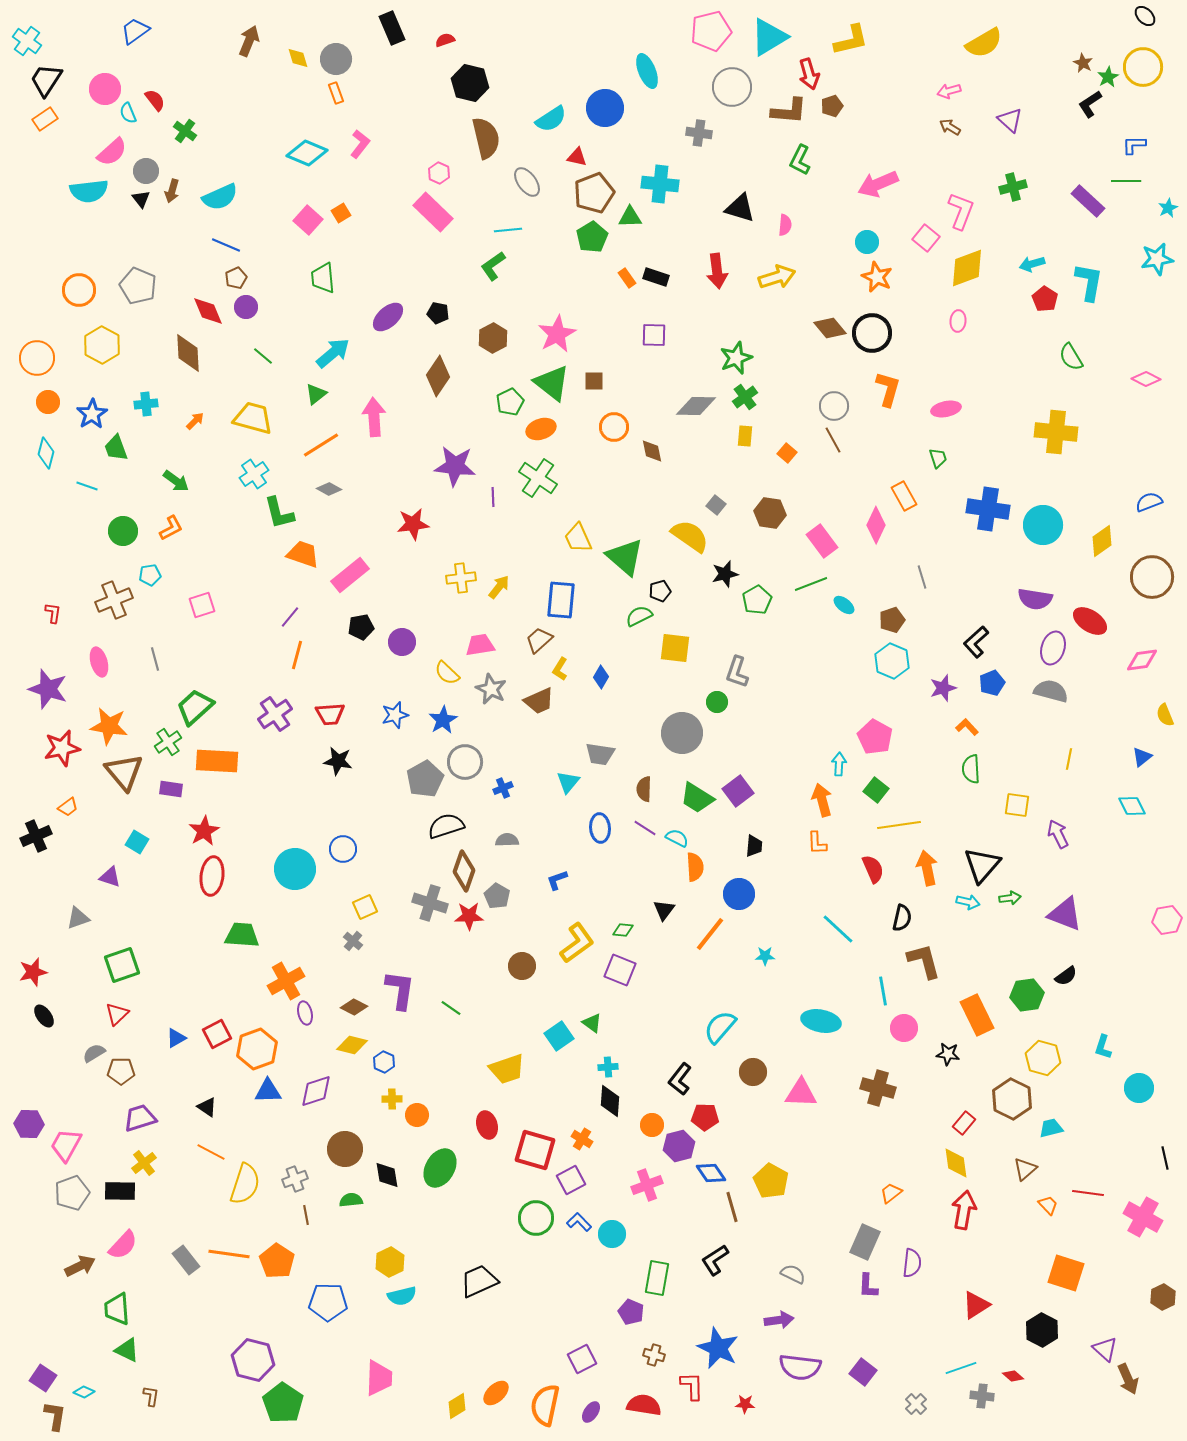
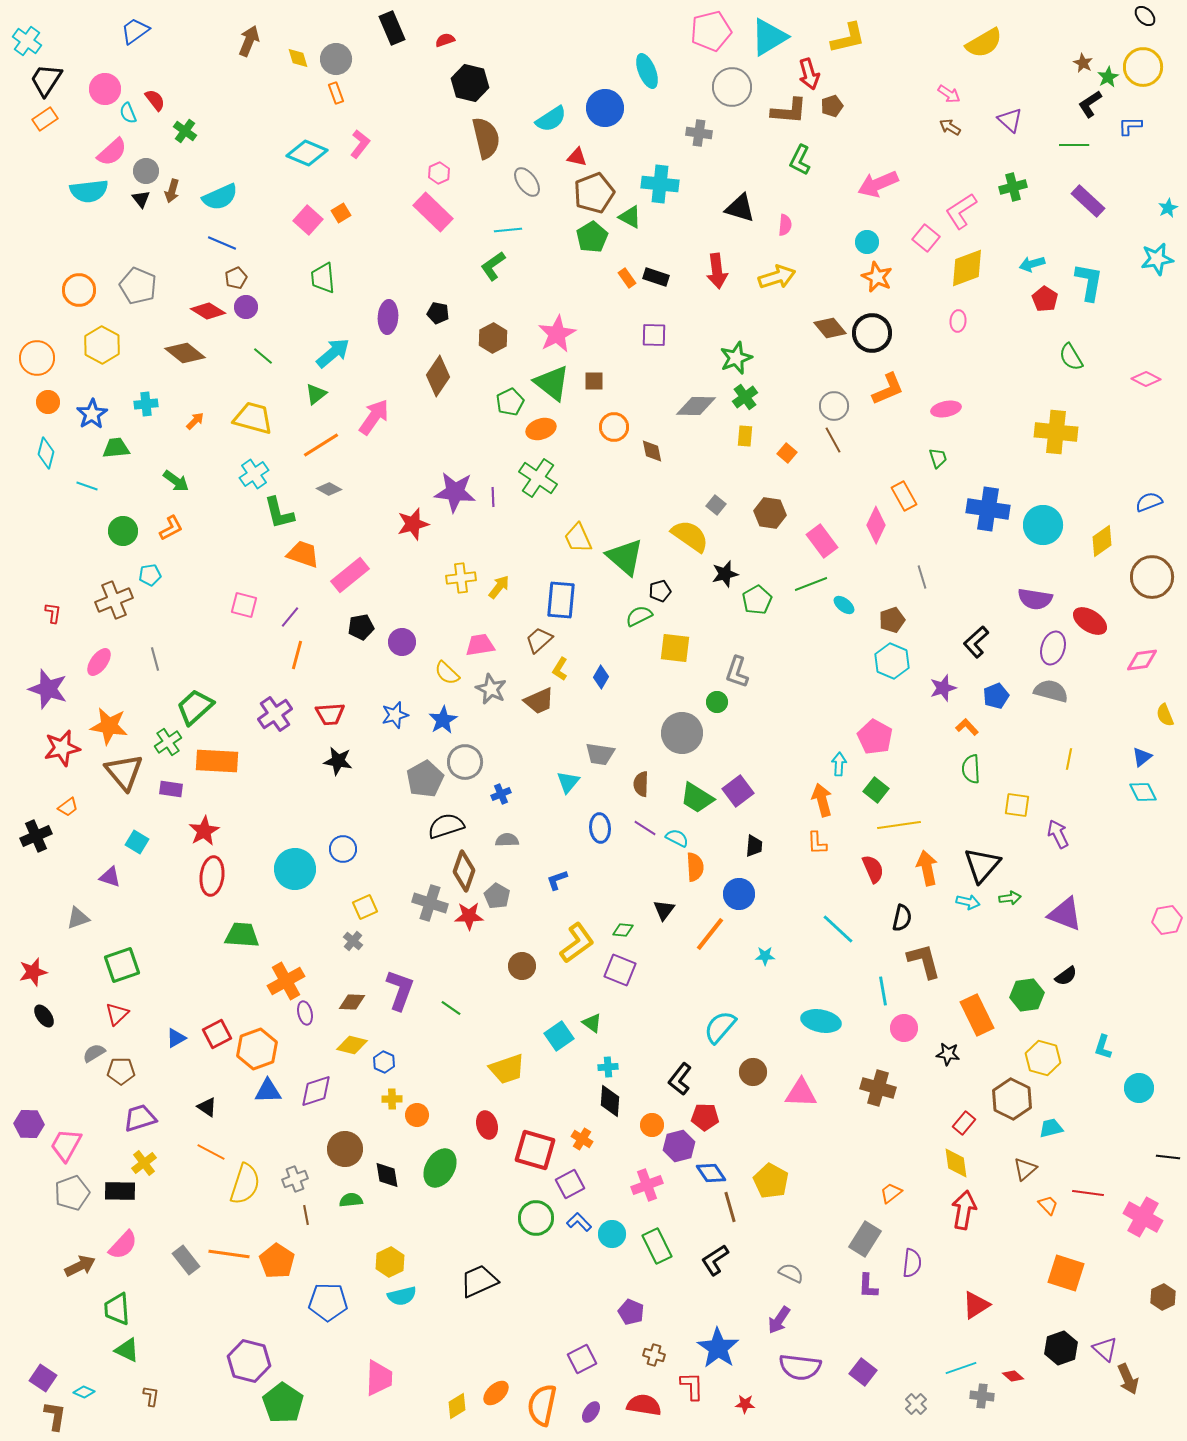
yellow L-shape at (851, 40): moved 3 px left, 2 px up
pink arrow at (949, 91): moved 3 px down; rotated 130 degrees counterclockwise
blue L-shape at (1134, 145): moved 4 px left, 19 px up
pink hexagon at (439, 173): rotated 10 degrees clockwise
green line at (1126, 181): moved 52 px left, 36 px up
pink L-shape at (961, 211): rotated 144 degrees counterclockwise
green triangle at (630, 217): rotated 30 degrees clockwise
blue line at (226, 245): moved 4 px left, 2 px up
red diamond at (208, 311): rotated 36 degrees counterclockwise
purple ellipse at (388, 317): rotated 44 degrees counterclockwise
brown diamond at (188, 353): moved 3 px left; rotated 48 degrees counterclockwise
orange L-shape at (888, 389): rotated 51 degrees clockwise
pink arrow at (374, 417): rotated 39 degrees clockwise
green trapezoid at (116, 448): rotated 104 degrees clockwise
purple star at (455, 466): moved 26 px down
red star at (413, 524): rotated 8 degrees counterclockwise
pink square at (202, 605): moved 42 px right; rotated 32 degrees clockwise
pink ellipse at (99, 662): rotated 52 degrees clockwise
blue pentagon at (992, 683): moved 4 px right, 13 px down
blue cross at (503, 788): moved 2 px left, 6 px down
brown semicircle at (644, 789): moved 3 px left, 5 px up
cyan diamond at (1132, 806): moved 11 px right, 14 px up
purple L-shape at (400, 990): rotated 12 degrees clockwise
brown diamond at (354, 1007): moved 2 px left, 5 px up; rotated 24 degrees counterclockwise
black line at (1165, 1158): moved 3 px right, 1 px up; rotated 70 degrees counterclockwise
purple square at (571, 1180): moved 1 px left, 4 px down
brown line at (732, 1207): moved 2 px left
gray rectangle at (865, 1242): moved 3 px up; rotated 8 degrees clockwise
gray semicircle at (793, 1274): moved 2 px left, 1 px up
green rectangle at (657, 1278): moved 32 px up; rotated 36 degrees counterclockwise
purple arrow at (779, 1320): rotated 132 degrees clockwise
black hexagon at (1042, 1330): moved 19 px right, 18 px down; rotated 12 degrees clockwise
blue star at (718, 1348): rotated 9 degrees clockwise
purple hexagon at (253, 1360): moved 4 px left, 1 px down
orange semicircle at (545, 1405): moved 3 px left
